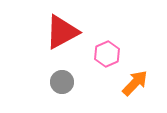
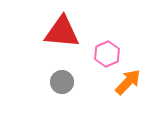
red triangle: rotated 33 degrees clockwise
orange arrow: moved 7 px left, 1 px up
